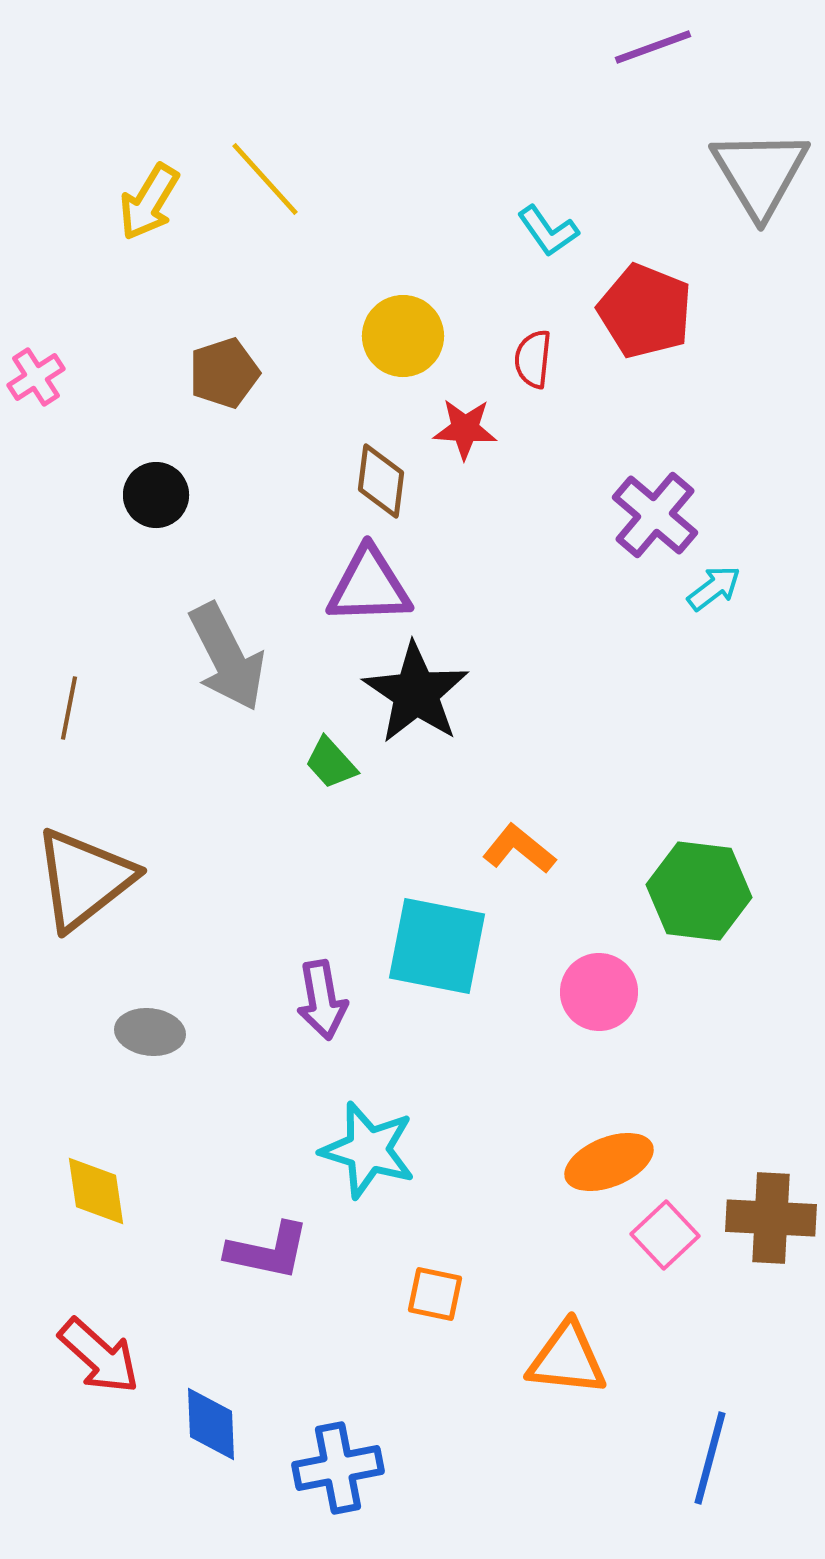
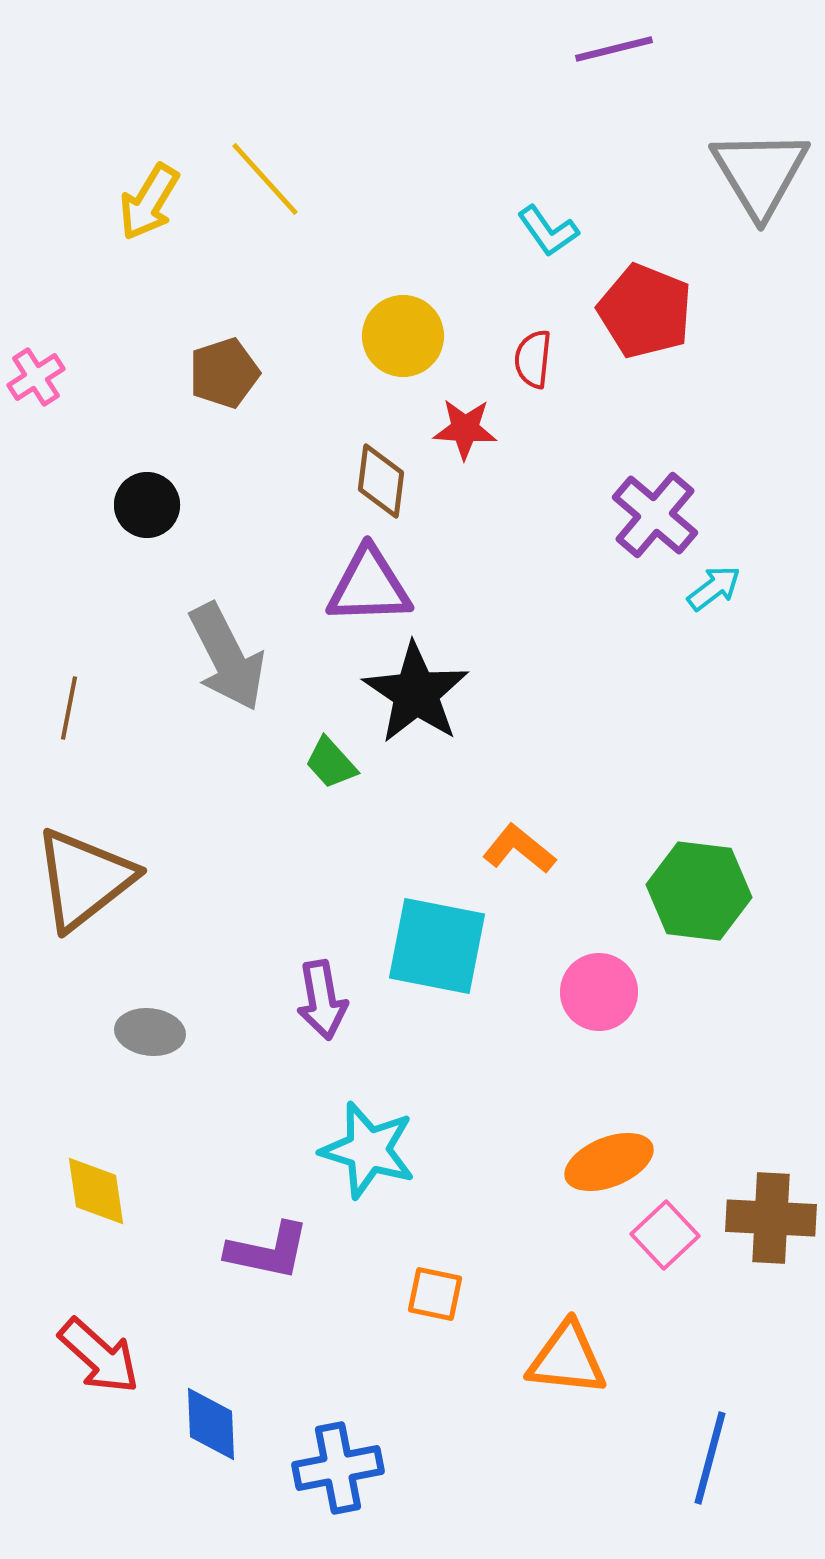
purple line: moved 39 px left, 2 px down; rotated 6 degrees clockwise
black circle: moved 9 px left, 10 px down
